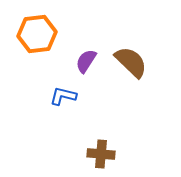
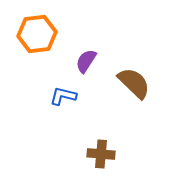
brown semicircle: moved 3 px right, 21 px down
